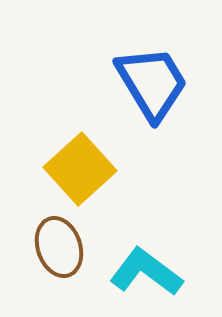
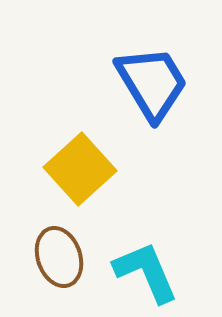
brown ellipse: moved 10 px down
cyan L-shape: rotated 30 degrees clockwise
